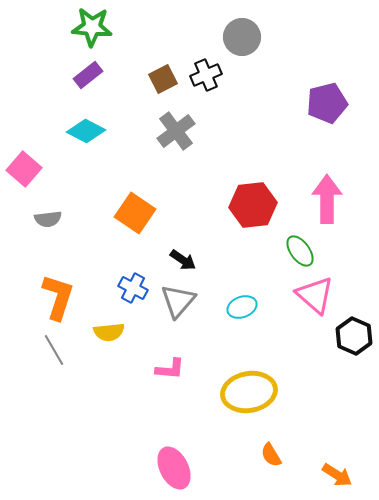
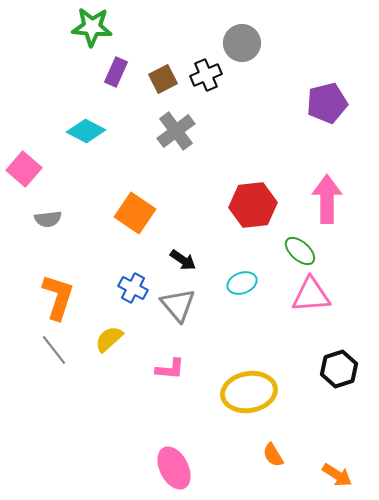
gray circle: moved 6 px down
purple rectangle: moved 28 px right, 3 px up; rotated 28 degrees counterclockwise
green ellipse: rotated 12 degrees counterclockwise
pink triangle: moved 4 px left; rotated 45 degrees counterclockwise
gray triangle: moved 4 px down; rotated 21 degrees counterclockwise
cyan ellipse: moved 24 px up
yellow semicircle: moved 7 px down; rotated 144 degrees clockwise
black hexagon: moved 15 px left, 33 px down; rotated 18 degrees clockwise
gray line: rotated 8 degrees counterclockwise
orange semicircle: moved 2 px right
